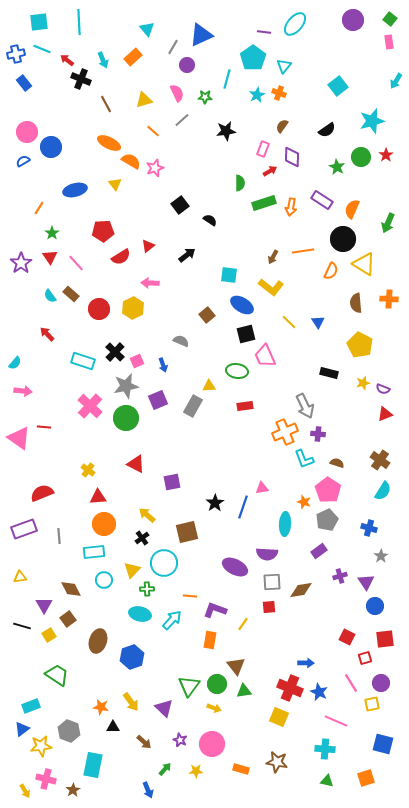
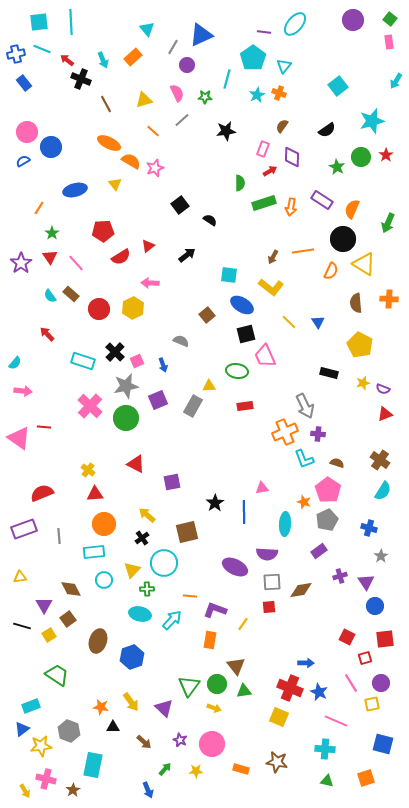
cyan line at (79, 22): moved 8 px left
red triangle at (98, 497): moved 3 px left, 3 px up
blue line at (243, 507): moved 1 px right, 5 px down; rotated 20 degrees counterclockwise
